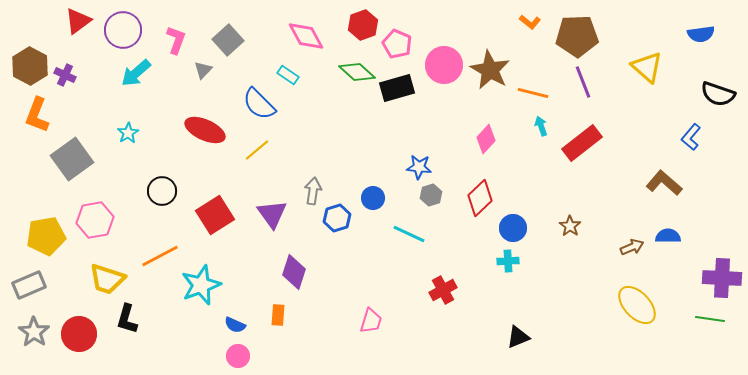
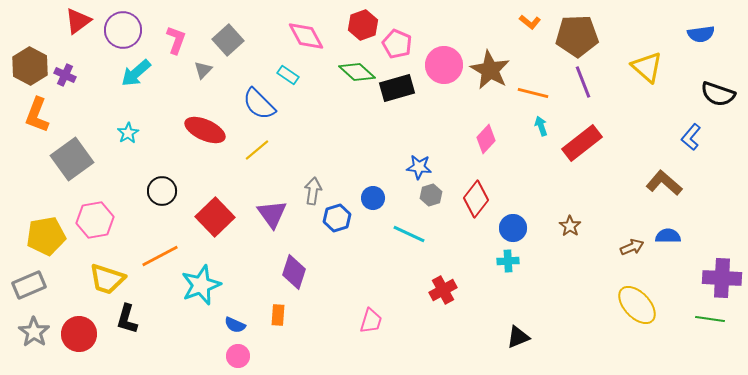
red diamond at (480, 198): moved 4 px left, 1 px down; rotated 9 degrees counterclockwise
red square at (215, 215): moved 2 px down; rotated 12 degrees counterclockwise
